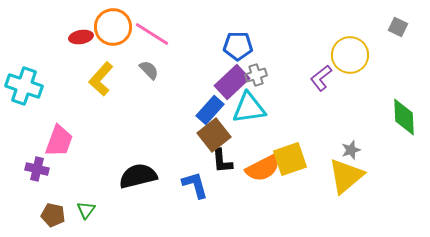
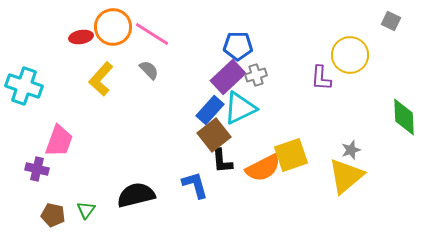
gray square: moved 7 px left, 6 px up
purple L-shape: rotated 48 degrees counterclockwise
purple rectangle: moved 4 px left, 5 px up
cyan triangle: moved 9 px left; rotated 18 degrees counterclockwise
yellow square: moved 1 px right, 4 px up
black semicircle: moved 2 px left, 19 px down
